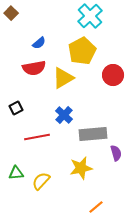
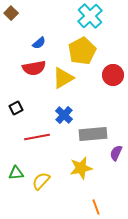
purple semicircle: rotated 140 degrees counterclockwise
orange line: rotated 70 degrees counterclockwise
